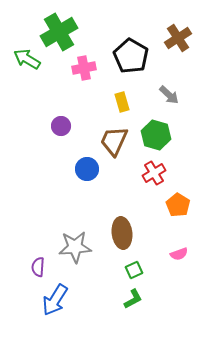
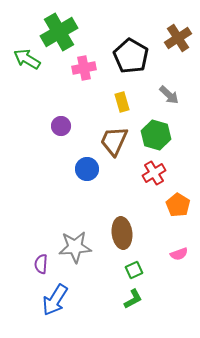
purple semicircle: moved 3 px right, 3 px up
